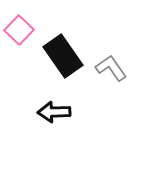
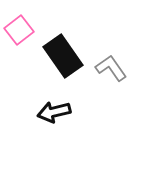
pink square: rotated 8 degrees clockwise
black arrow: rotated 12 degrees counterclockwise
